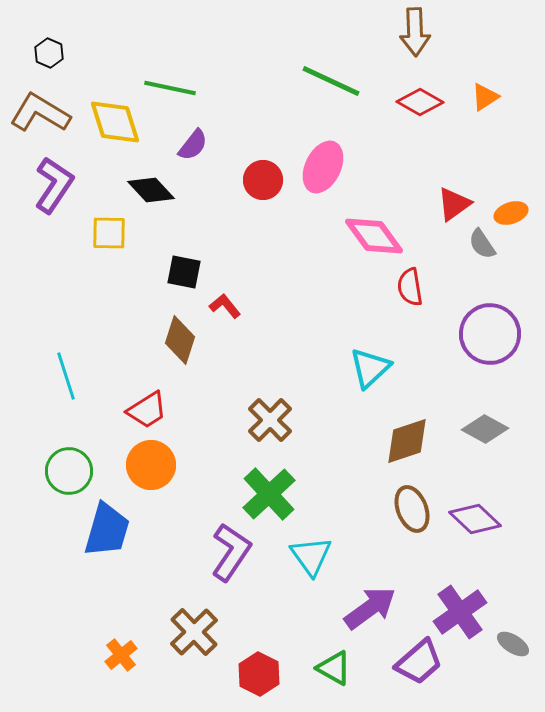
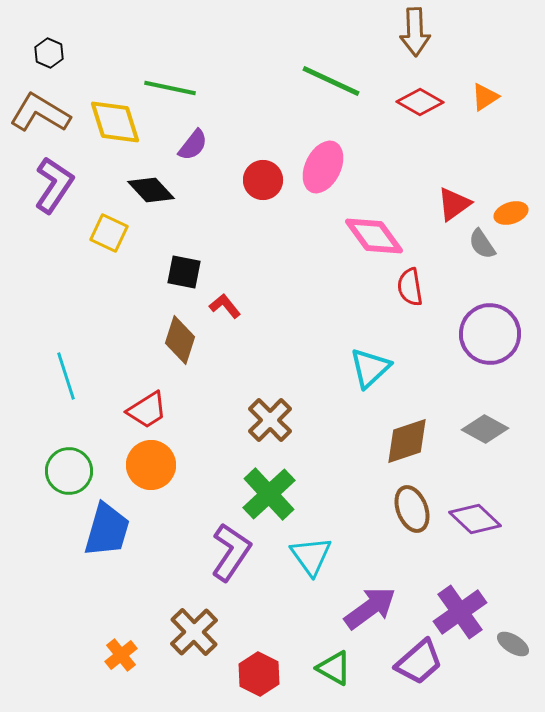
yellow square at (109, 233): rotated 24 degrees clockwise
